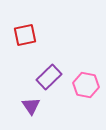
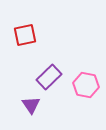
purple triangle: moved 1 px up
